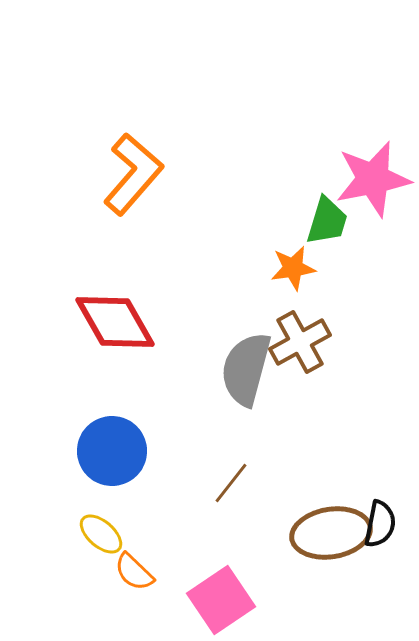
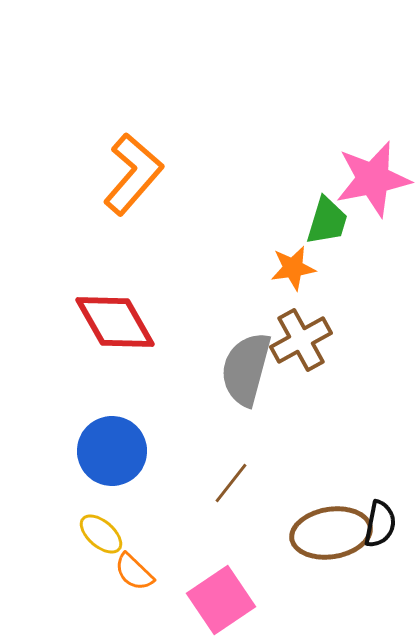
brown cross: moved 1 px right, 2 px up
